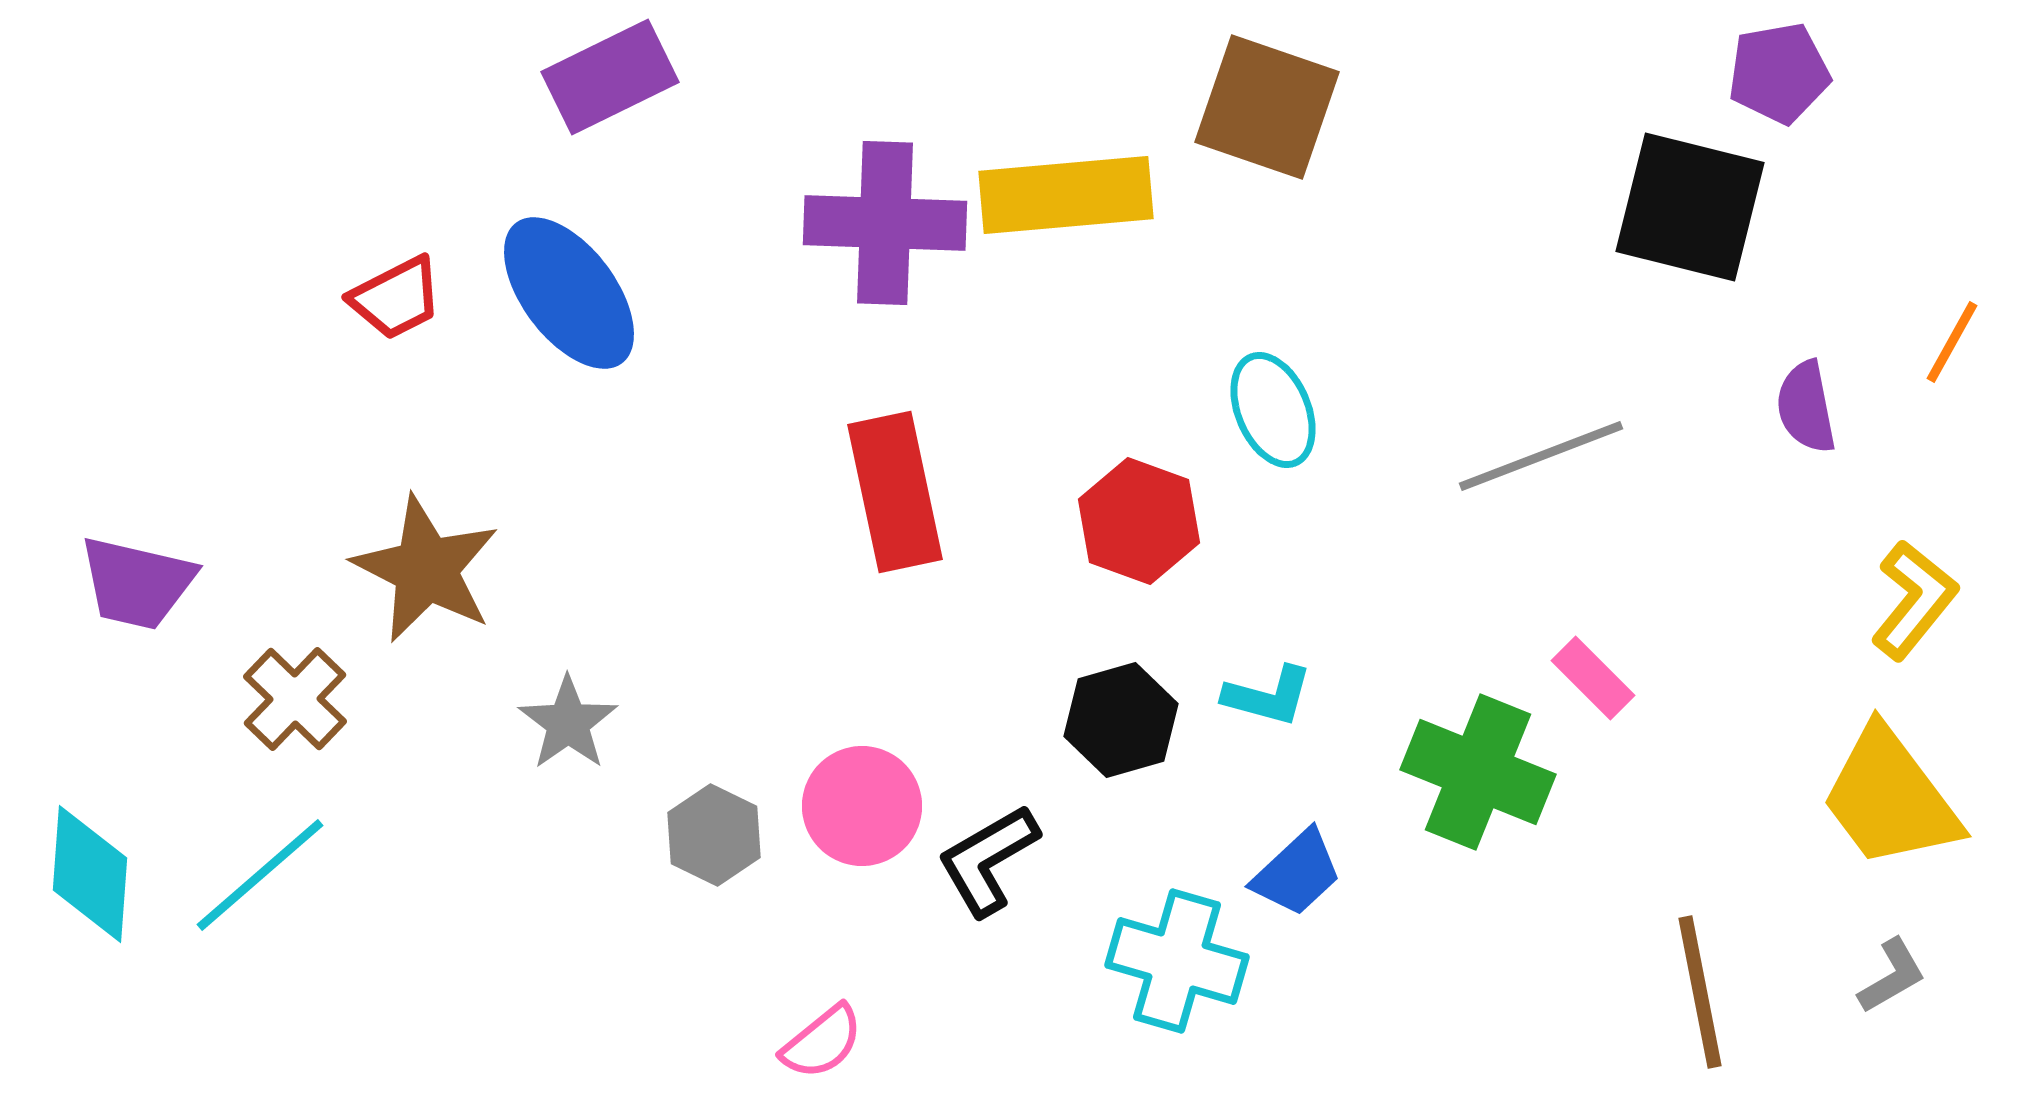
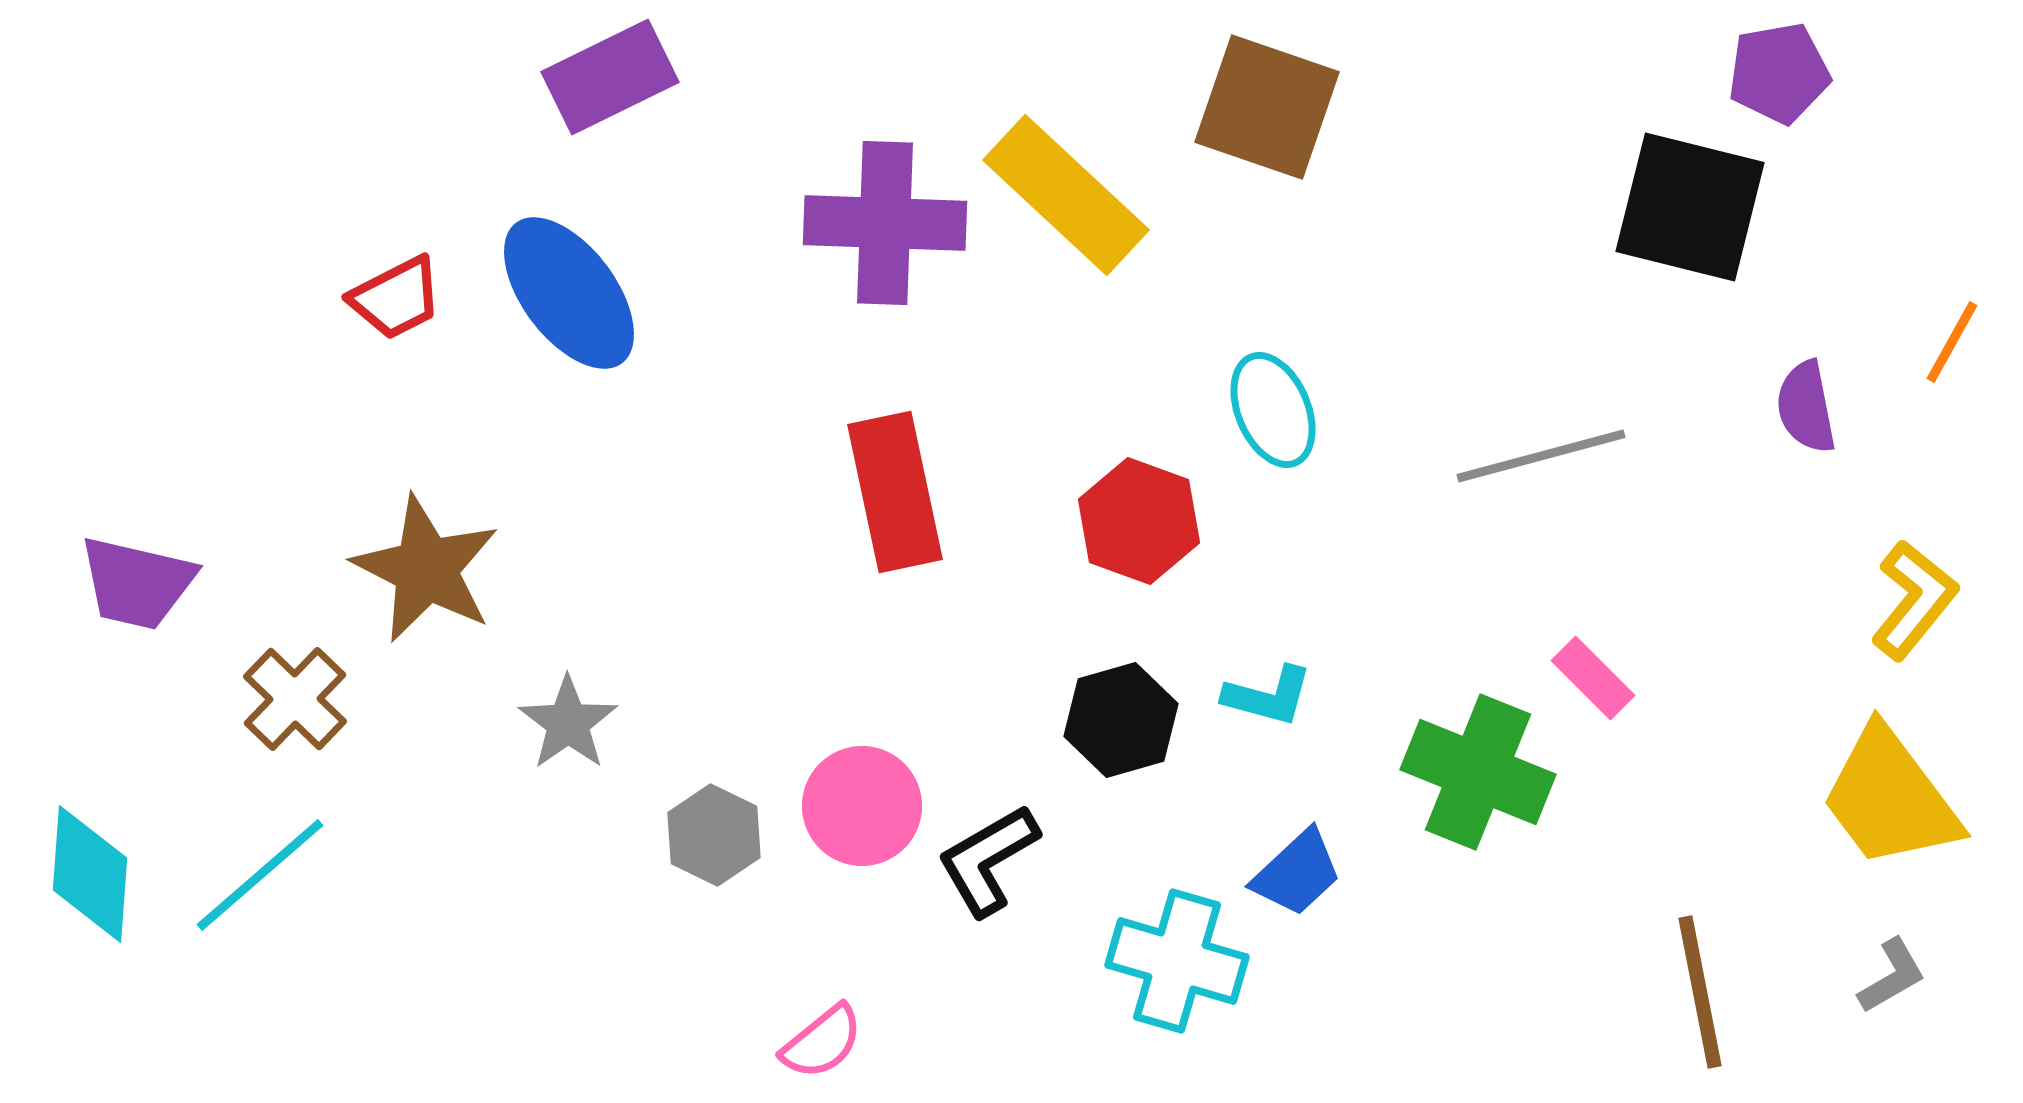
yellow rectangle: rotated 48 degrees clockwise
gray line: rotated 6 degrees clockwise
